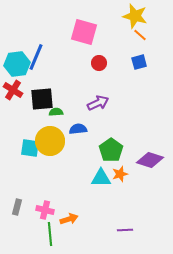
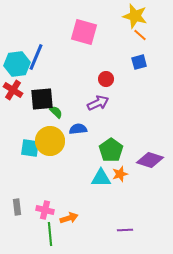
red circle: moved 7 px right, 16 px down
green semicircle: rotated 48 degrees clockwise
gray rectangle: rotated 21 degrees counterclockwise
orange arrow: moved 1 px up
